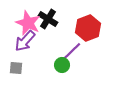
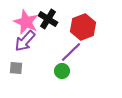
pink star: moved 2 px left, 1 px up
red hexagon: moved 5 px left, 1 px up
green circle: moved 6 px down
